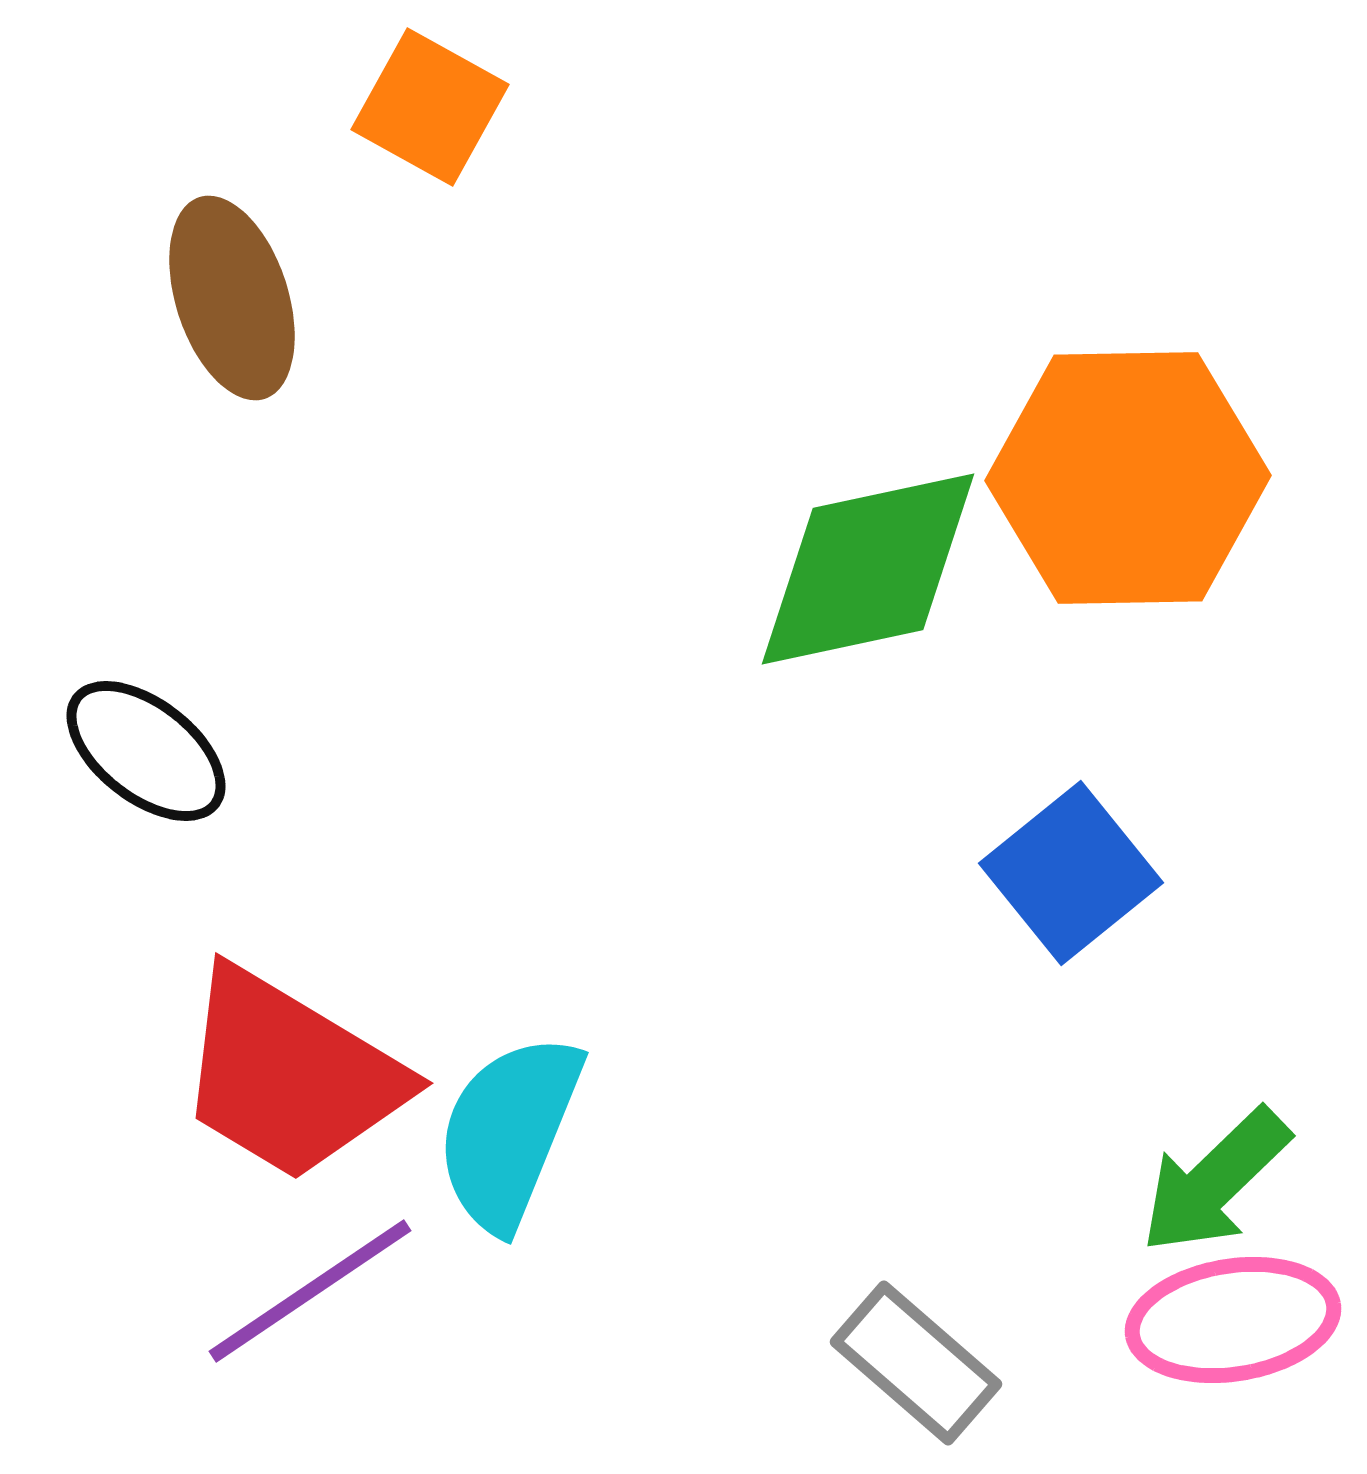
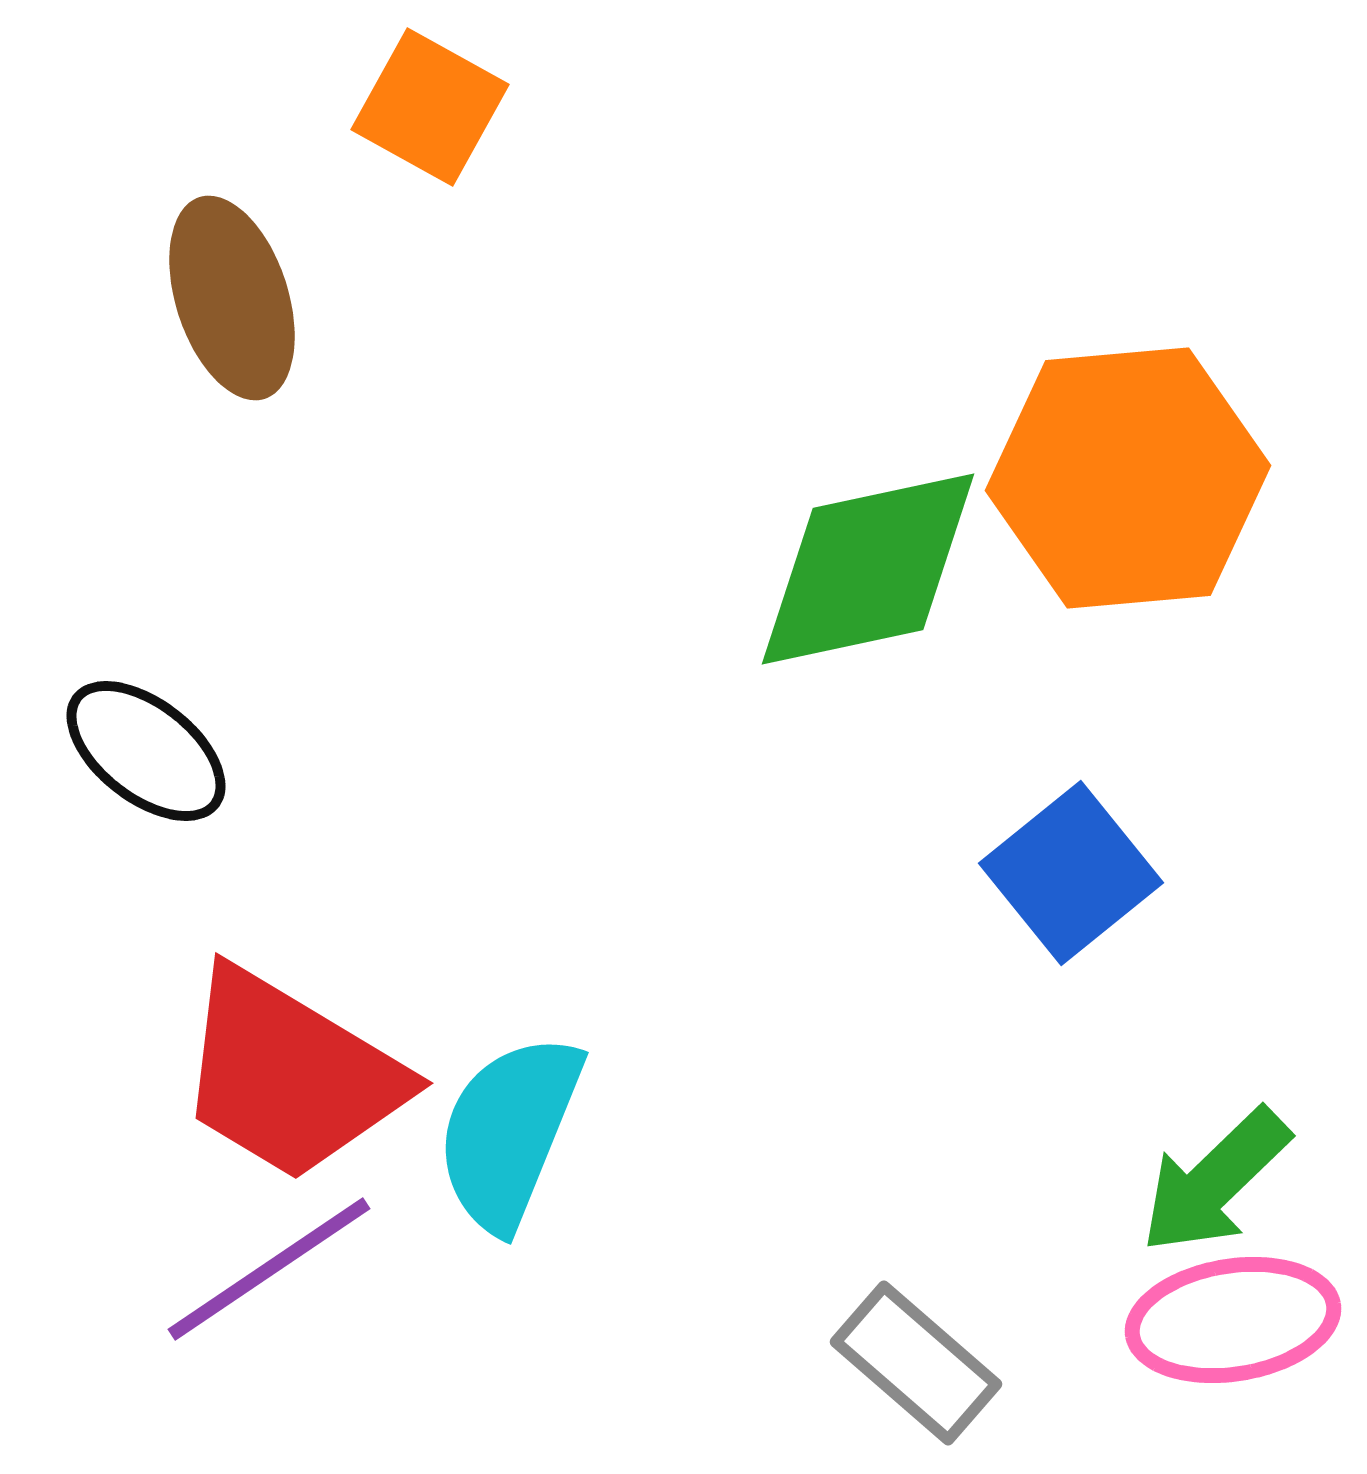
orange hexagon: rotated 4 degrees counterclockwise
purple line: moved 41 px left, 22 px up
